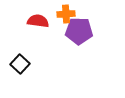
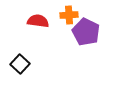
orange cross: moved 3 px right, 1 px down
purple pentagon: moved 7 px right, 1 px down; rotated 24 degrees clockwise
